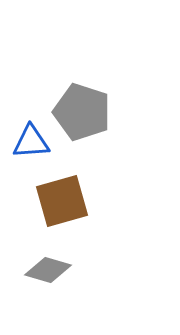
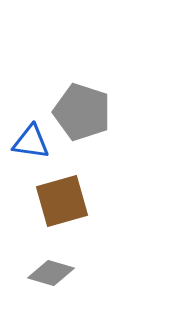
blue triangle: rotated 12 degrees clockwise
gray diamond: moved 3 px right, 3 px down
